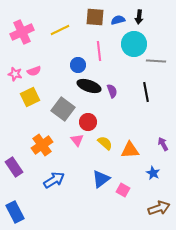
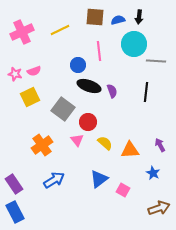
black line: rotated 18 degrees clockwise
purple arrow: moved 3 px left, 1 px down
purple rectangle: moved 17 px down
blue triangle: moved 2 px left
